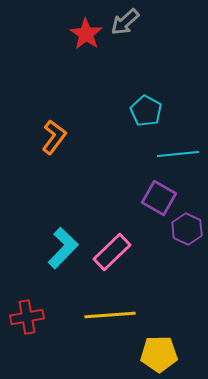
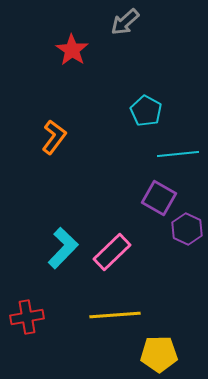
red star: moved 14 px left, 16 px down
yellow line: moved 5 px right
